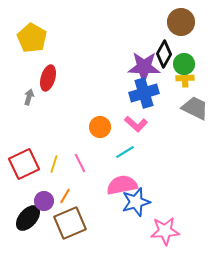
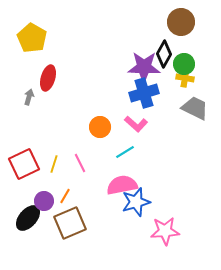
yellow cross: rotated 12 degrees clockwise
